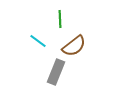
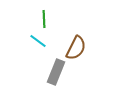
green line: moved 16 px left
brown semicircle: moved 2 px right, 2 px down; rotated 25 degrees counterclockwise
